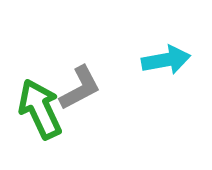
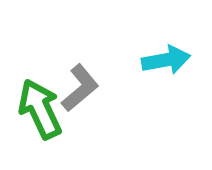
gray L-shape: rotated 12 degrees counterclockwise
